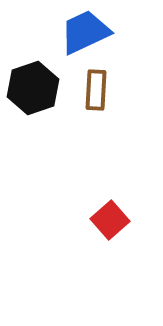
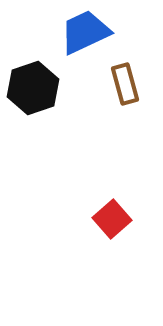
brown rectangle: moved 29 px right, 6 px up; rotated 18 degrees counterclockwise
red square: moved 2 px right, 1 px up
